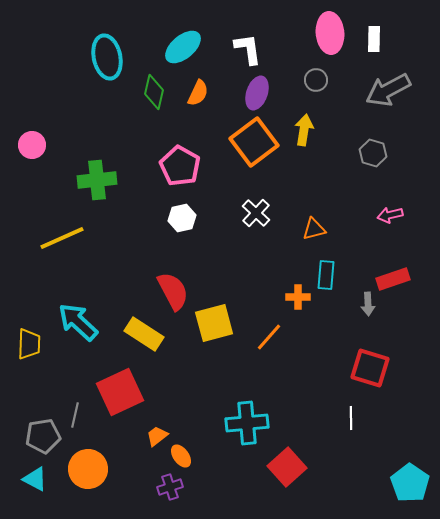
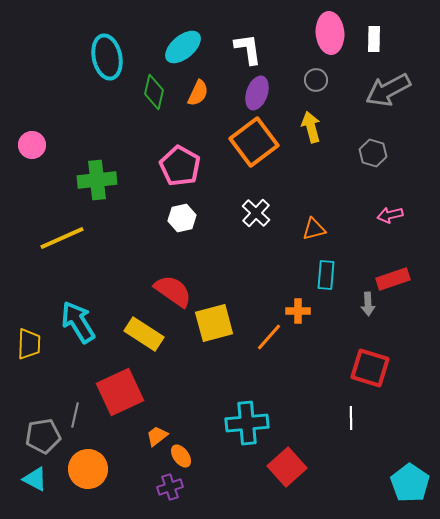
yellow arrow at (304, 130): moved 7 px right, 3 px up; rotated 24 degrees counterclockwise
red semicircle at (173, 291): rotated 27 degrees counterclockwise
orange cross at (298, 297): moved 14 px down
cyan arrow at (78, 322): rotated 15 degrees clockwise
